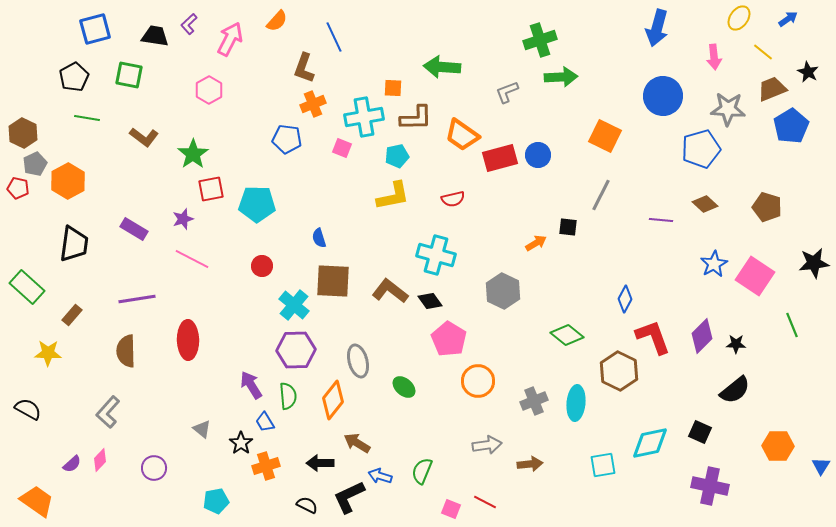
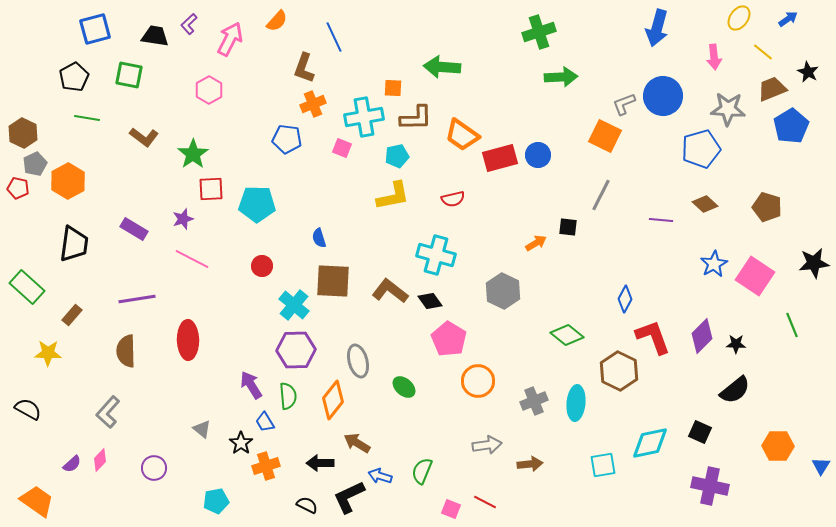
green cross at (540, 40): moved 1 px left, 8 px up
gray L-shape at (507, 92): moved 117 px right, 12 px down
red square at (211, 189): rotated 8 degrees clockwise
